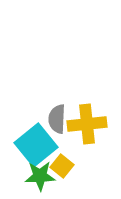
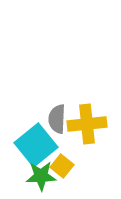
green star: moved 1 px right
